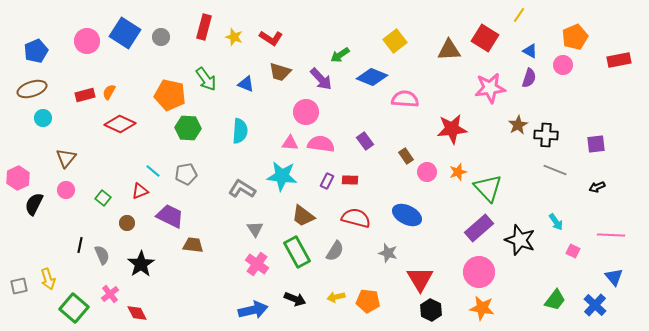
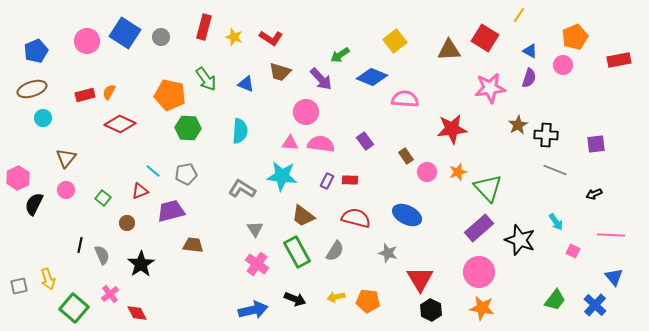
black arrow at (597, 187): moved 3 px left, 7 px down
purple trapezoid at (170, 216): moved 1 px right, 5 px up; rotated 40 degrees counterclockwise
